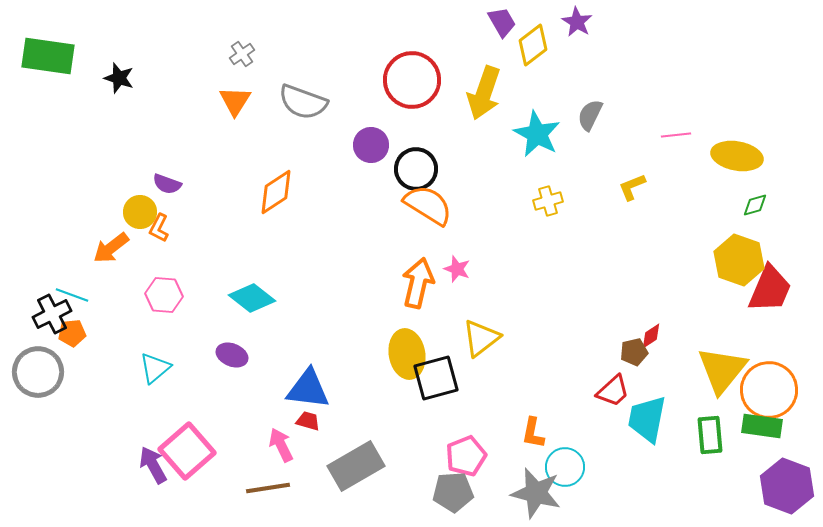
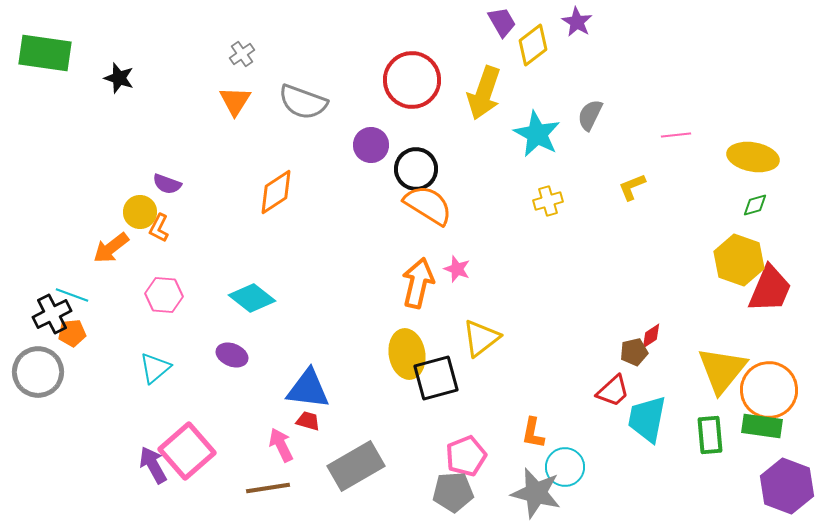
green rectangle at (48, 56): moved 3 px left, 3 px up
yellow ellipse at (737, 156): moved 16 px right, 1 px down
